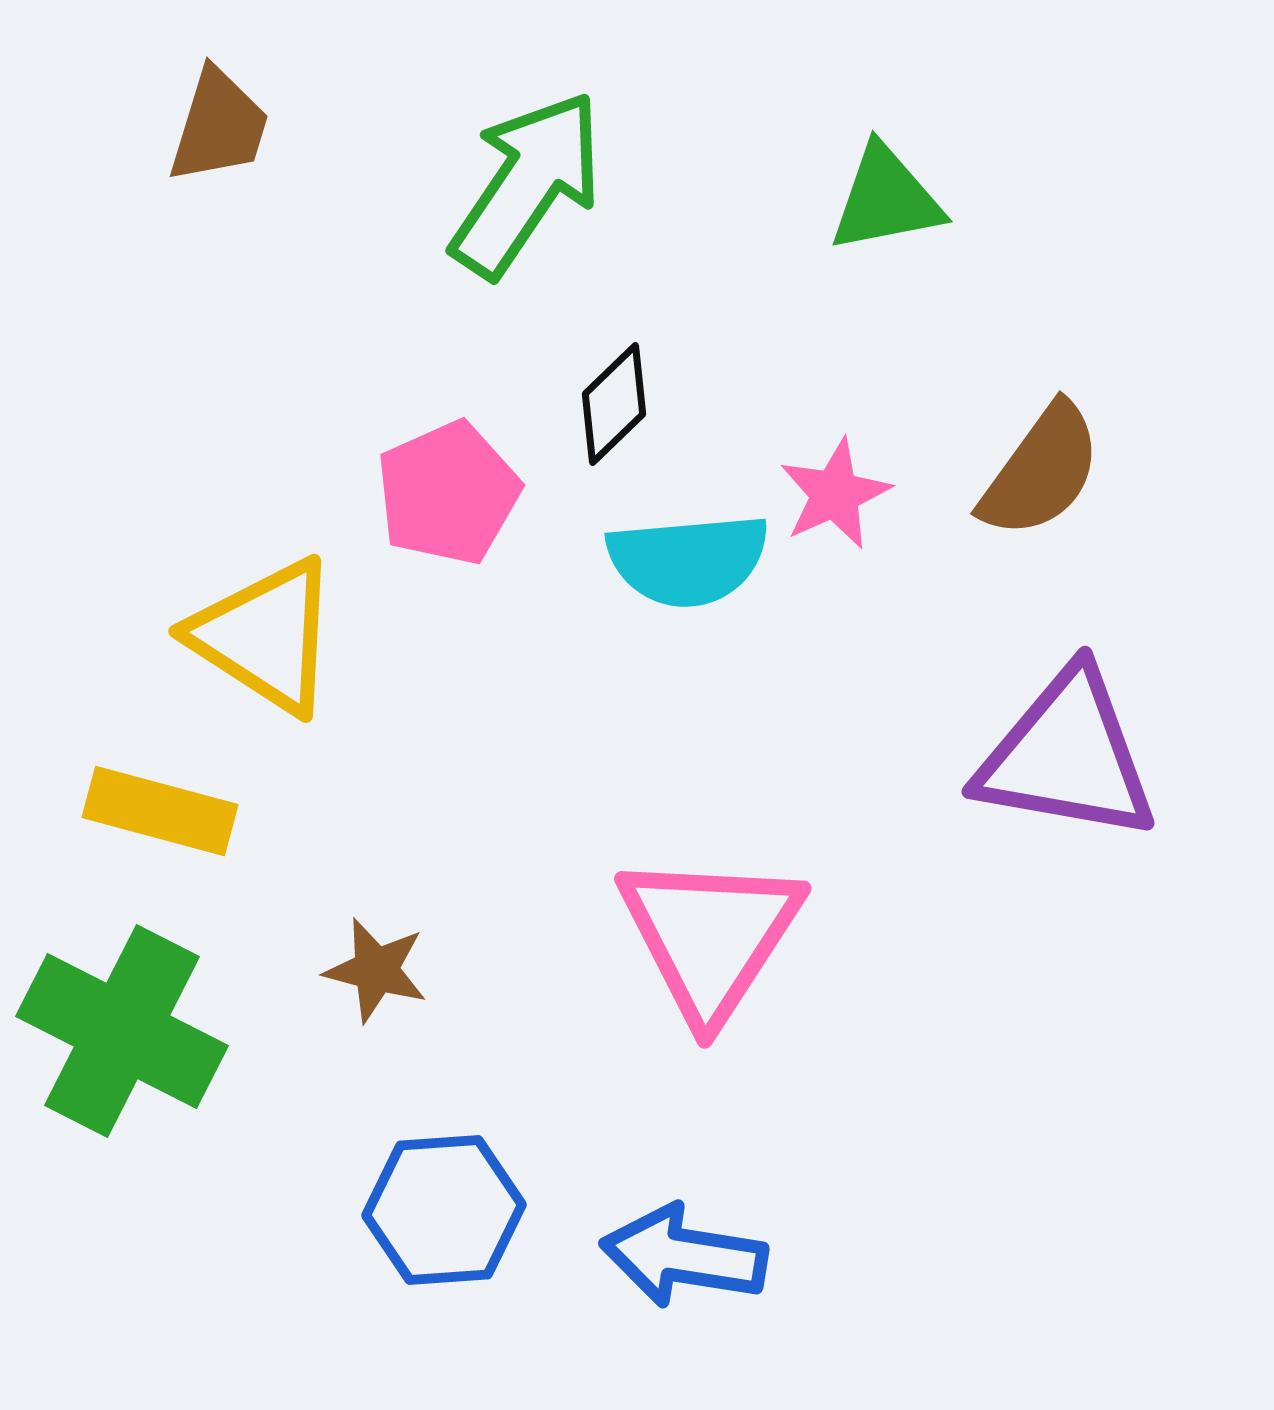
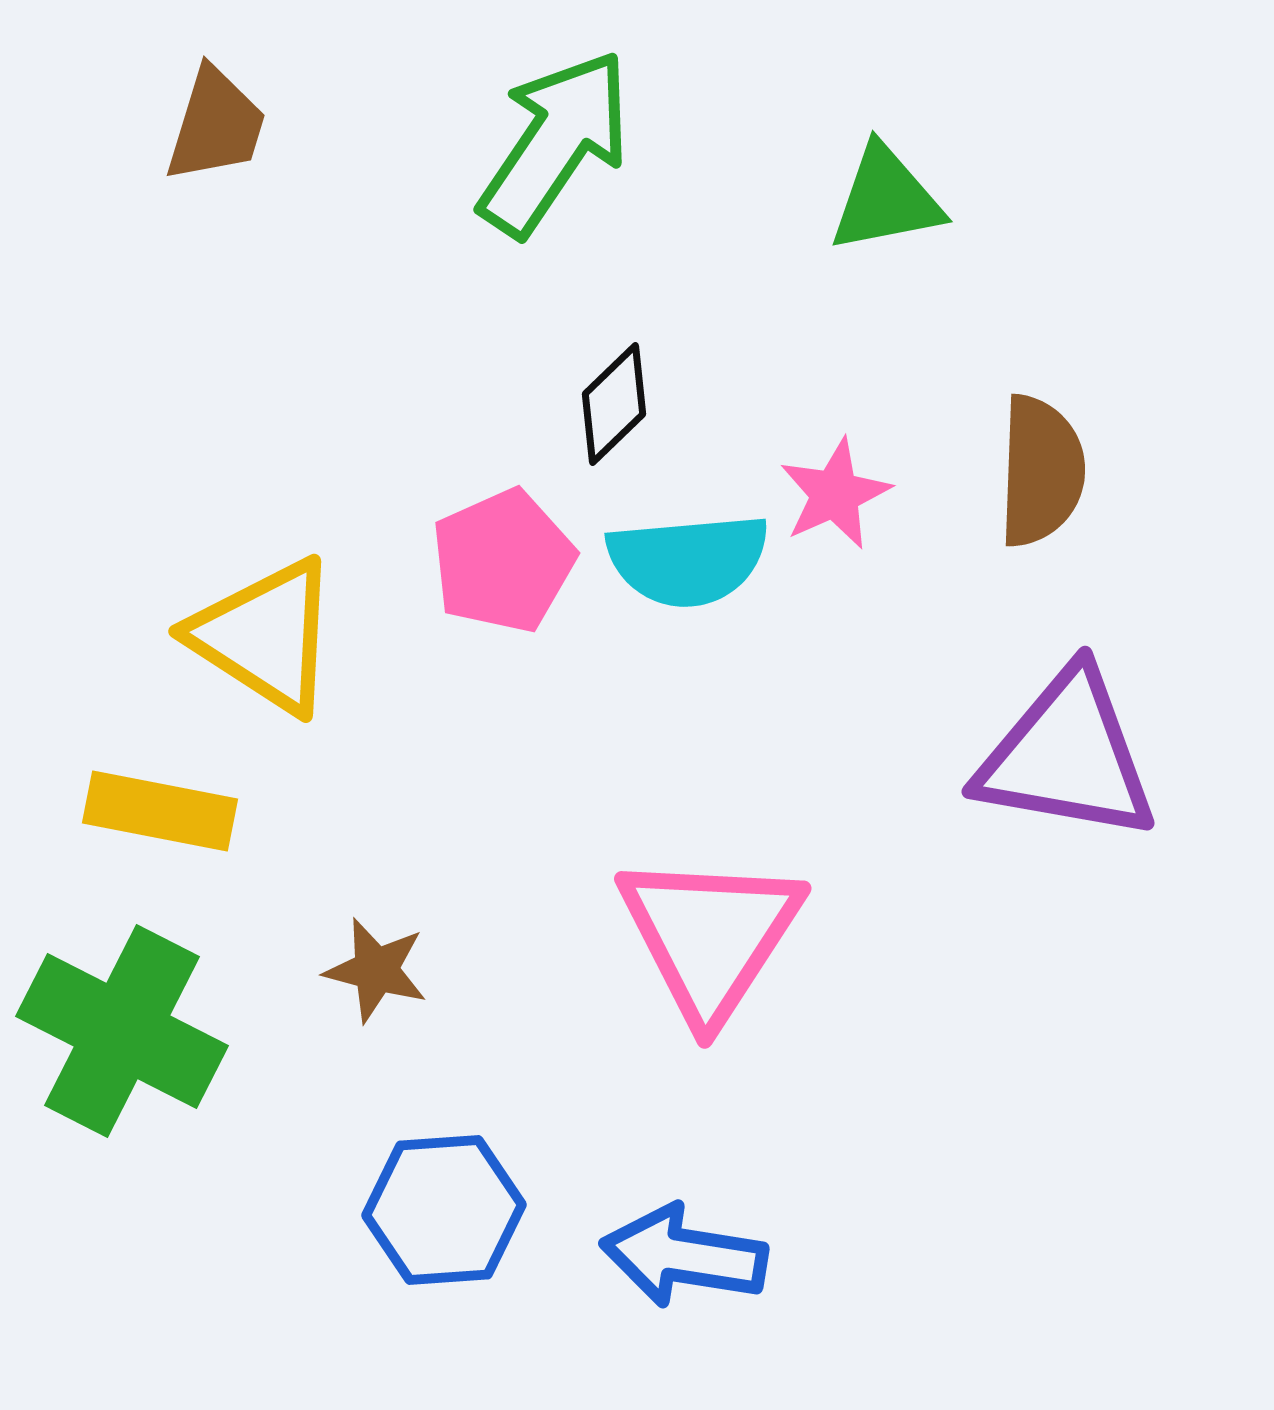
brown trapezoid: moved 3 px left, 1 px up
green arrow: moved 28 px right, 41 px up
brown semicircle: rotated 34 degrees counterclockwise
pink pentagon: moved 55 px right, 68 px down
yellow rectangle: rotated 4 degrees counterclockwise
